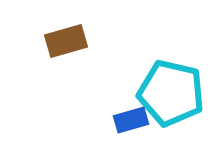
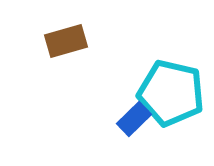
blue rectangle: moved 3 px right, 1 px up; rotated 28 degrees counterclockwise
